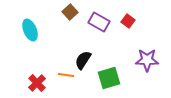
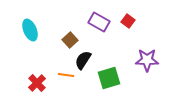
brown square: moved 28 px down
